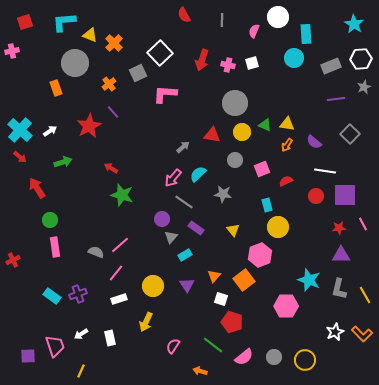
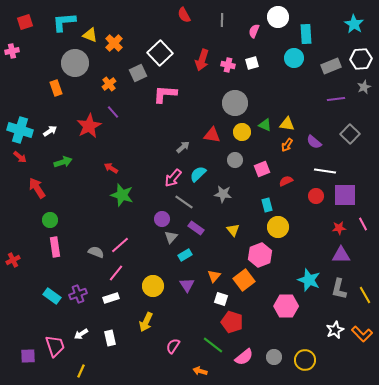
cyan cross at (20, 130): rotated 25 degrees counterclockwise
white rectangle at (119, 299): moved 8 px left, 1 px up
white star at (335, 332): moved 2 px up
